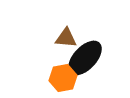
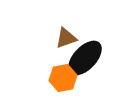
brown triangle: rotated 25 degrees counterclockwise
